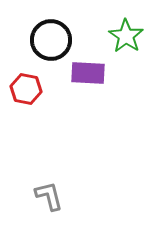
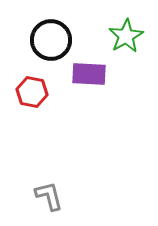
green star: rotated 8 degrees clockwise
purple rectangle: moved 1 px right, 1 px down
red hexagon: moved 6 px right, 3 px down
